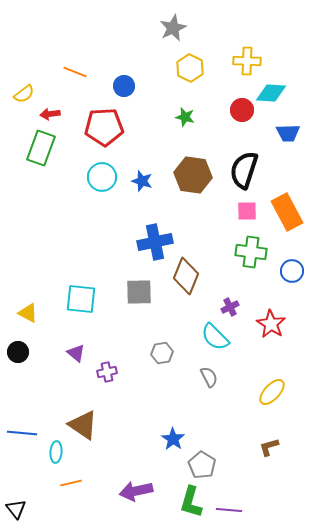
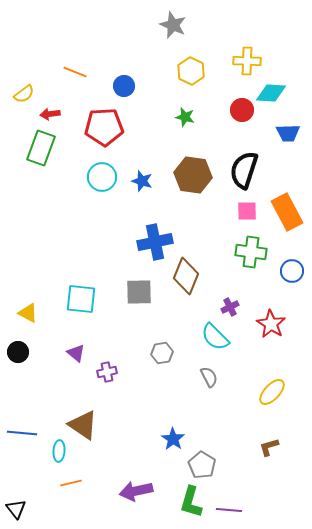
gray star at (173, 28): moved 3 px up; rotated 24 degrees counterclockwise
yellow hexagon at (190, 68): moved 1 px right, 3 px down
cyan ellipse at (56, 452): moved 3 px right, 1 px up
